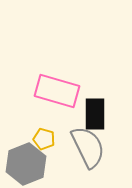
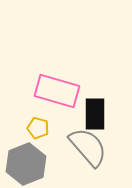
yellow pentagon: moved 6 px left, 11 px up
gray semicircle: rotated 15 degrees counterclockwise
